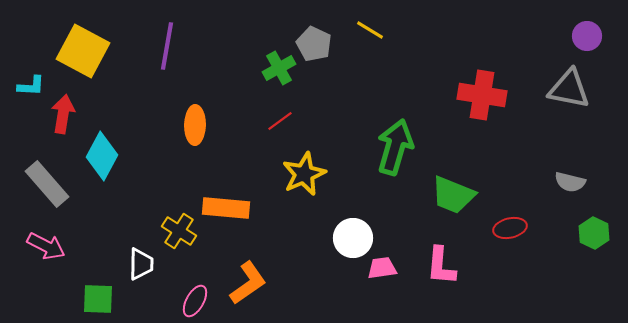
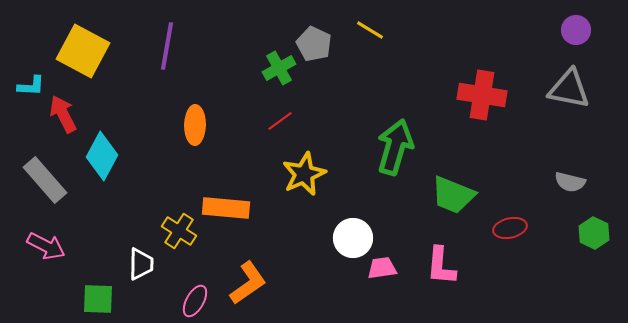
purple circle: moved 11 px left, 6 px up
red arrow: rotated 36 degrees counterclockwise
gray rectangle: moved 2 px left, 4 px up
